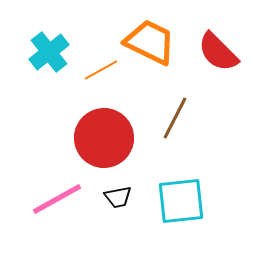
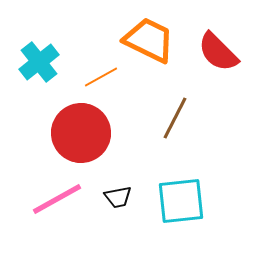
orange trapezoid: moved 1 px left, 2 px up
cyan cross: moved 10 px left, 10 px down
orange line: moved 7 px down
red circle: moved 23 px left, 5 px up
